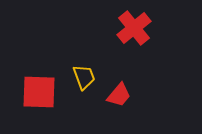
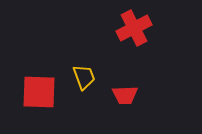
red cross: rotated 12 degrees clockwise
red trapezoid: moved 6 px right; rotated 48 degrees clockwise
